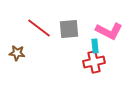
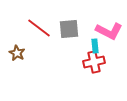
brown star: rotated 21 degrees clockwise
